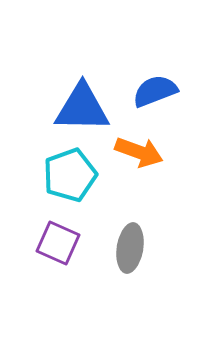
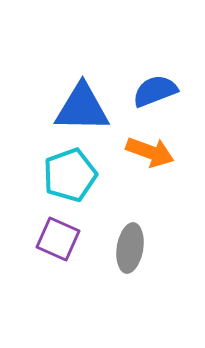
orange arrow: moved 11 px right
purple square: moved 4 px up
